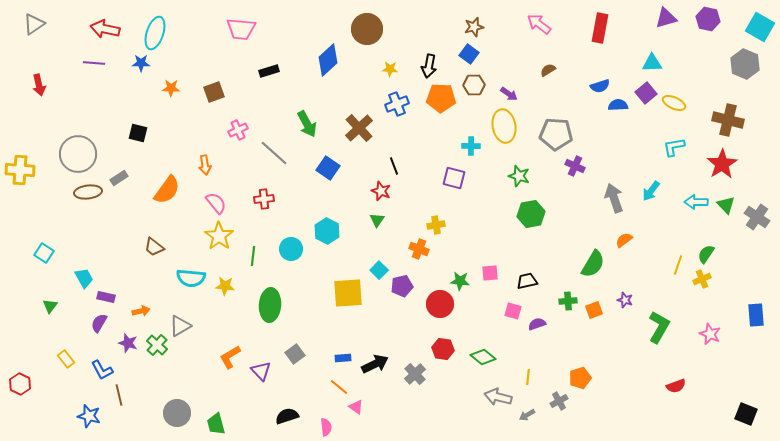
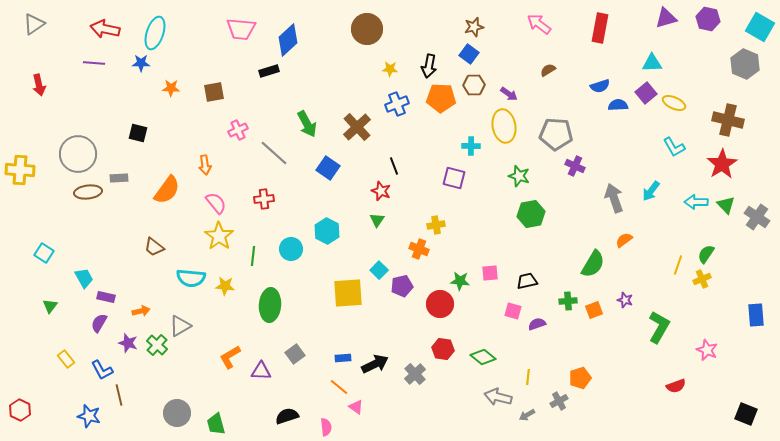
blue diamond at (328, 60): moved 40 px left, 20 px up
brown square at (214, 92): rotated 10 degrees clockwise
brown cross at (359, 128): moved 2 px left, 1 px up
cyan L-shape at (674, 147): rotated 110 degrees counterclockwise
gray rectangle at (119, 178): rotated 30 degrees clockwise
pink star at (710, 334): moved 3 px left, 16 px down
purple triangle at (261, 371): rotated 45 degrees counterclockwise
red hexagon at (20, 384): moved 26 px down
